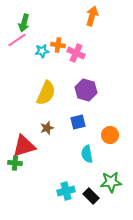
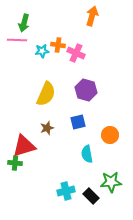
pink line: rotated 36 degrees clockwise
yellow semicircle: moved 1 px down
